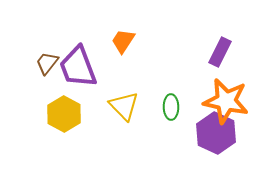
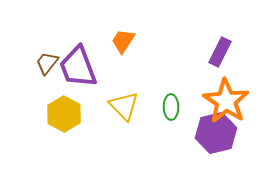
orange star: rotated 21 degrees clockwise
purple hexagon: rotated 21 degrees clockwise
